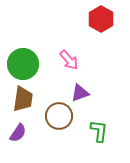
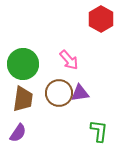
purple triangle: rotated 12 degrees clockwise
brown circle: moved 23 px up
